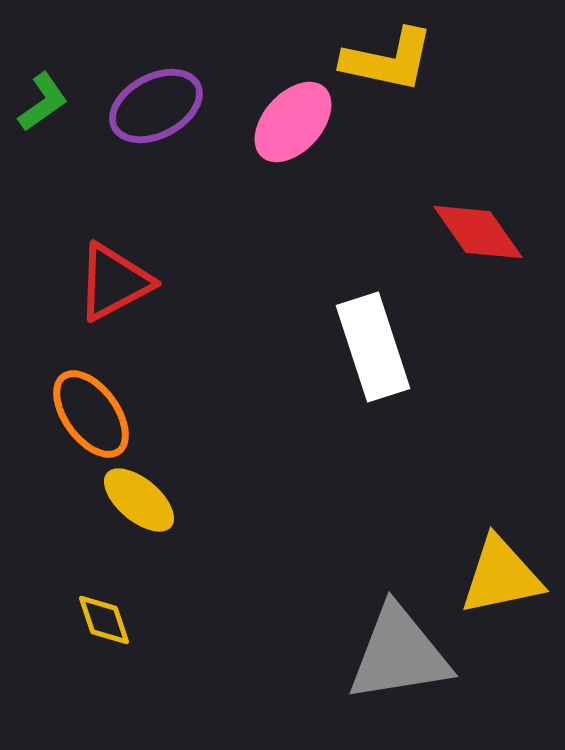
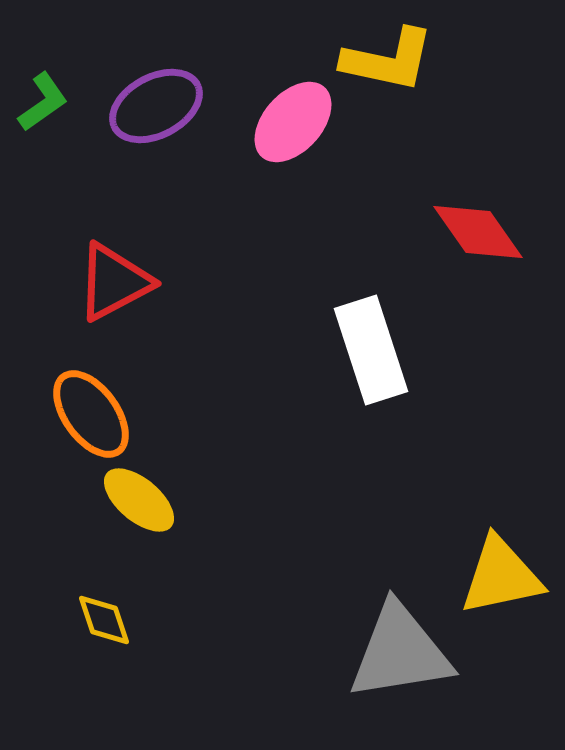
white rectangle: moved 2 px left, 3 px down
gray triangle: moved 1 px right, 2 px up
